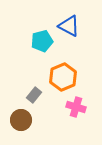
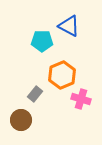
cyan pentagon: rotated 15 degrees clockwise
orange hexagon: moved 1 px left, 2 px up
gray rectangle: moved 1 px right, 1 px up
pink cross: moved 5 px right, 8 px up
